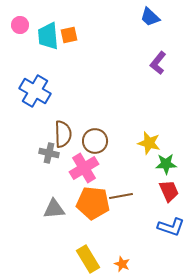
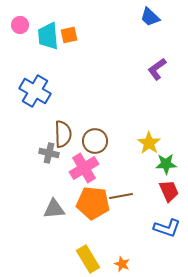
purple L-shape: moved 1 px left, 6 px down; rotated 15 degrees clockwise
yellow star: rotated 20 degrees clockwise
blue L-shape: moved 4 px left, 1 px down
